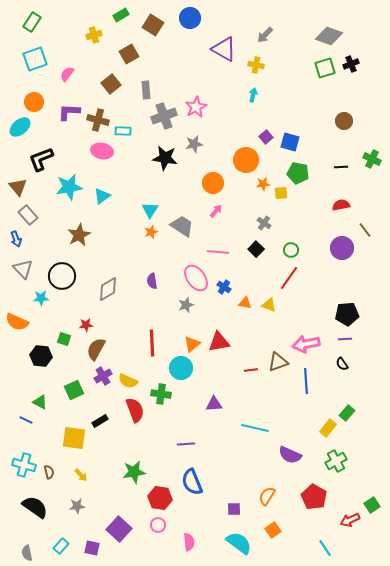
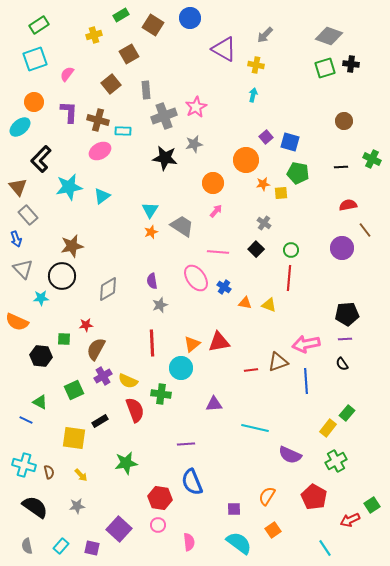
green rectangle at (32, 22): moved 7 px right, 3 px down; rotated 24 degrees clockwise
black cross at (351, 64): rotated 28 degrees clockwise
purple L-shape at (69, 112): rotated 90 degrees clockwise
pink ellipse at (102, 151): moved 2 px left; rotated 40 degrees counterclockwise
black L-shape at (41, 159): rotated 24 degrees counterclockwise
red semicircle at (341, 205): moved 7 px right
brown star at (79, 235): moved 7 px left, 11 px down; rotated 15 degrees clockwise
red line at (289, 278): rotated 30 degrees counterclockwise
gray star at (186, 305): moved 26 px left
green square at (64, 339): rotated 16 degrees counterclockwise
green star at (134, 472): moved 8 px left, 9 px up
gray semicircle at (27, 553): moved 7 px up
